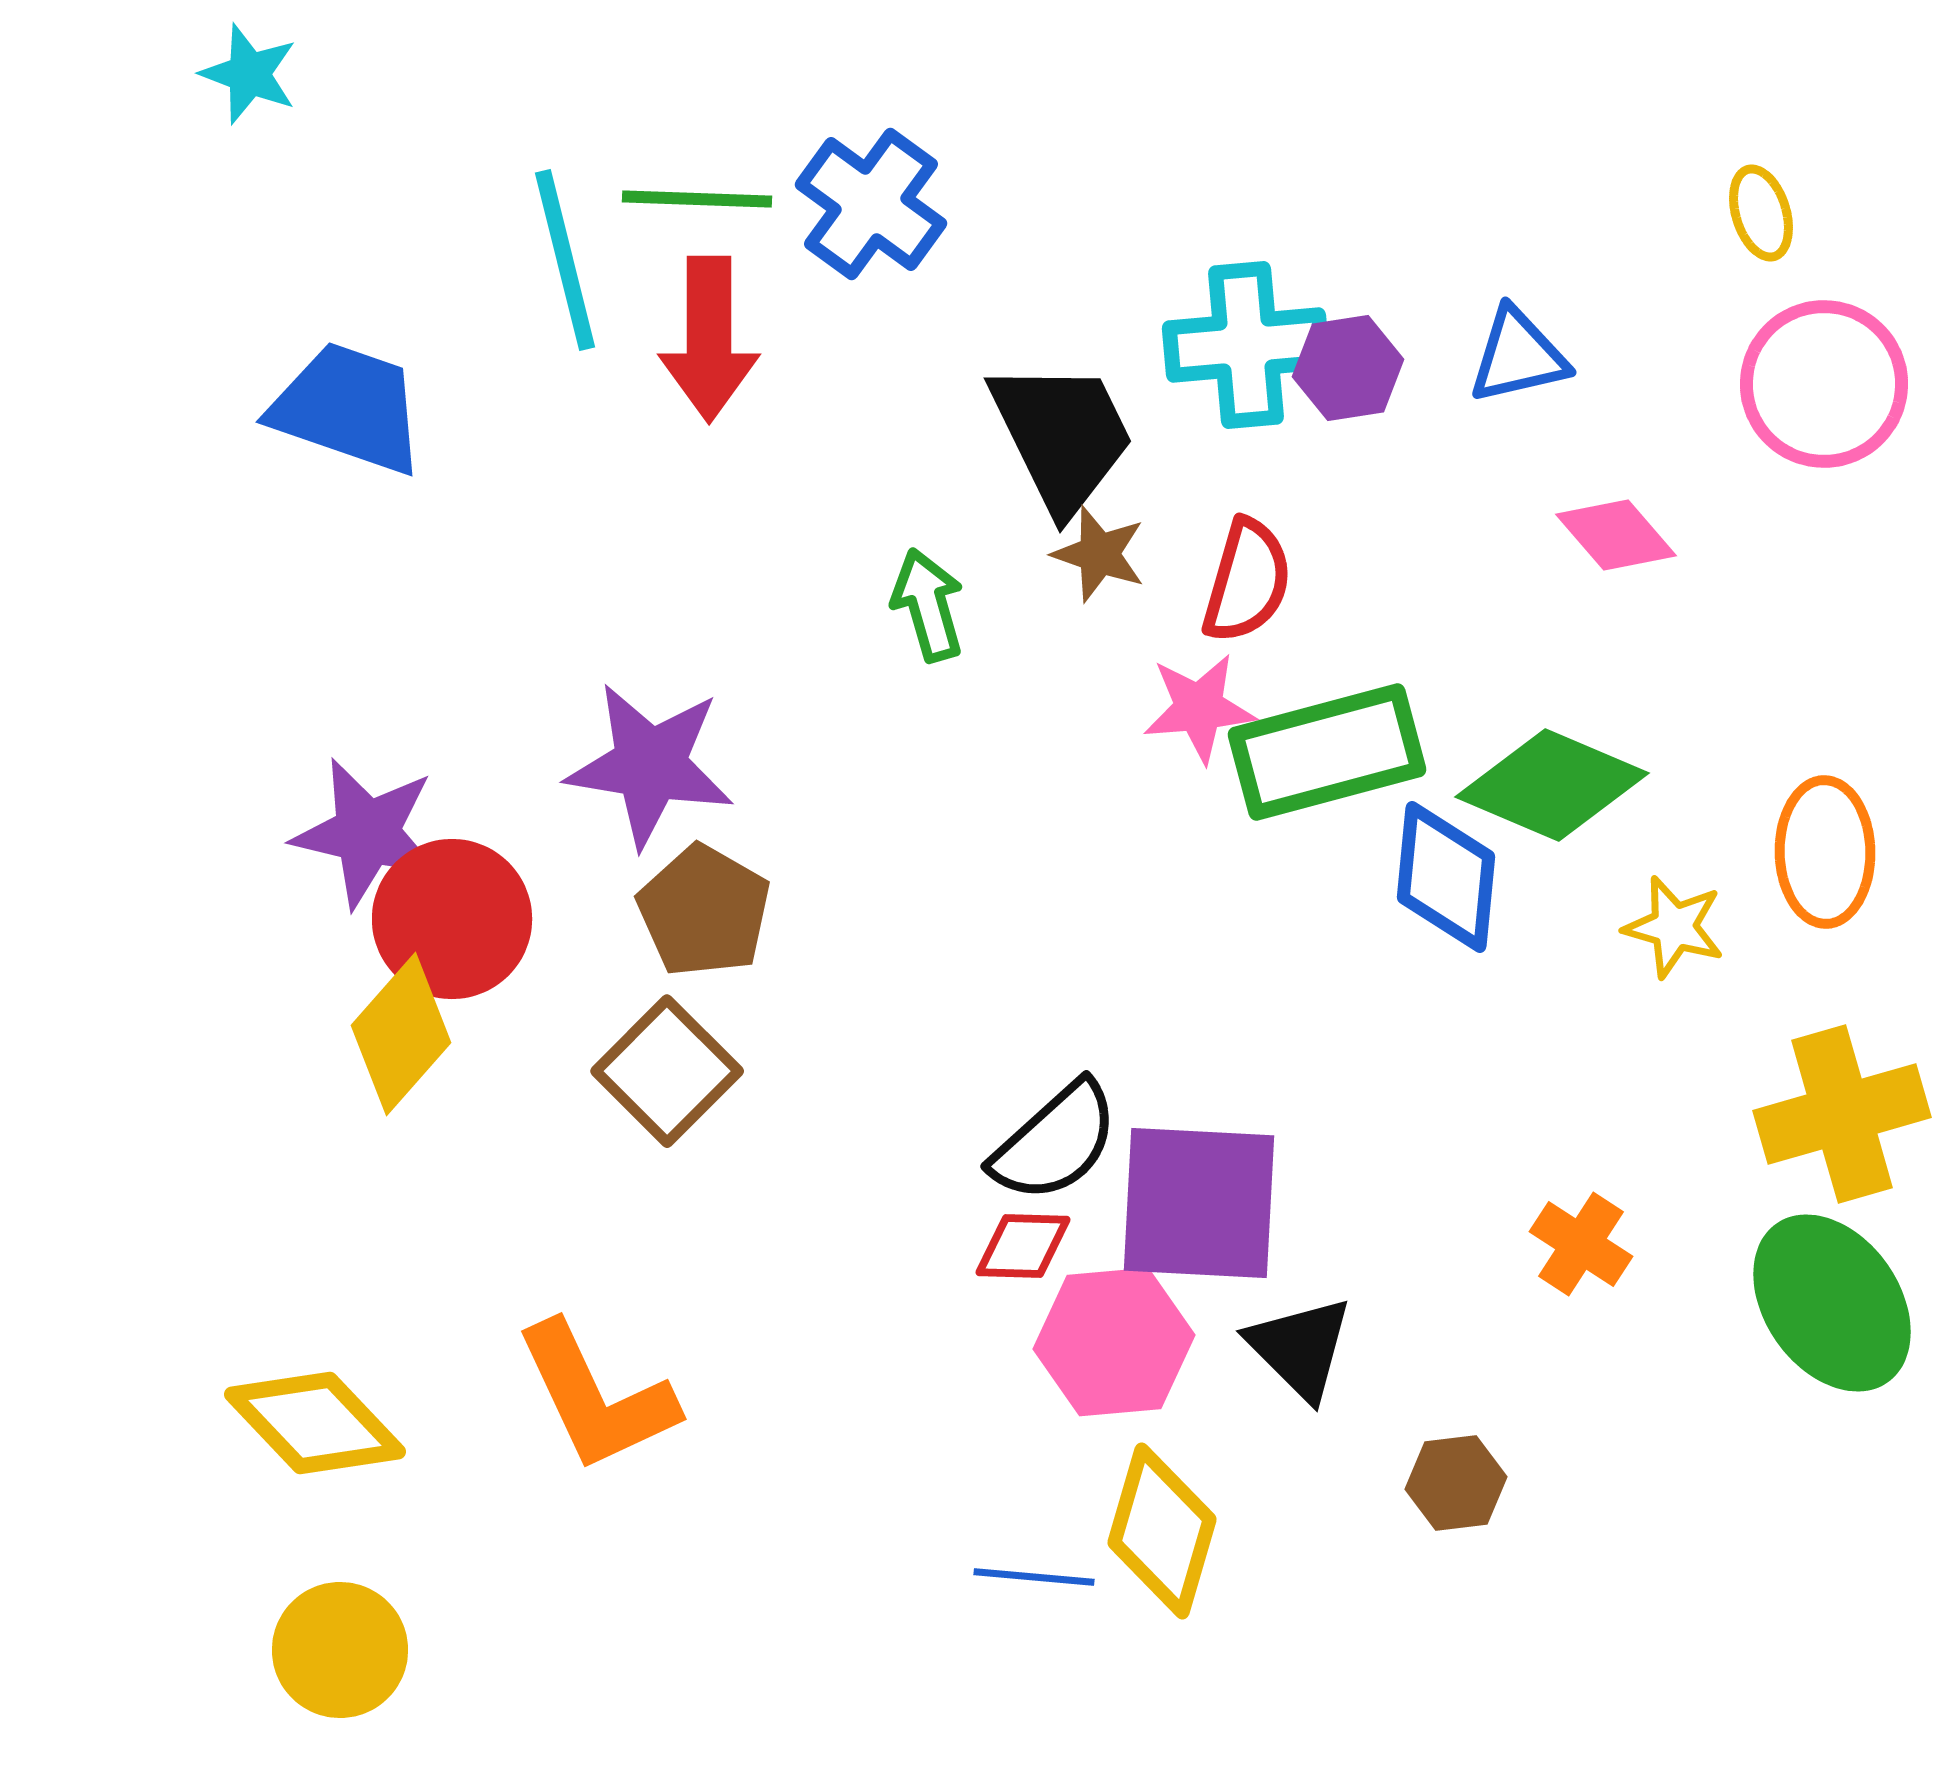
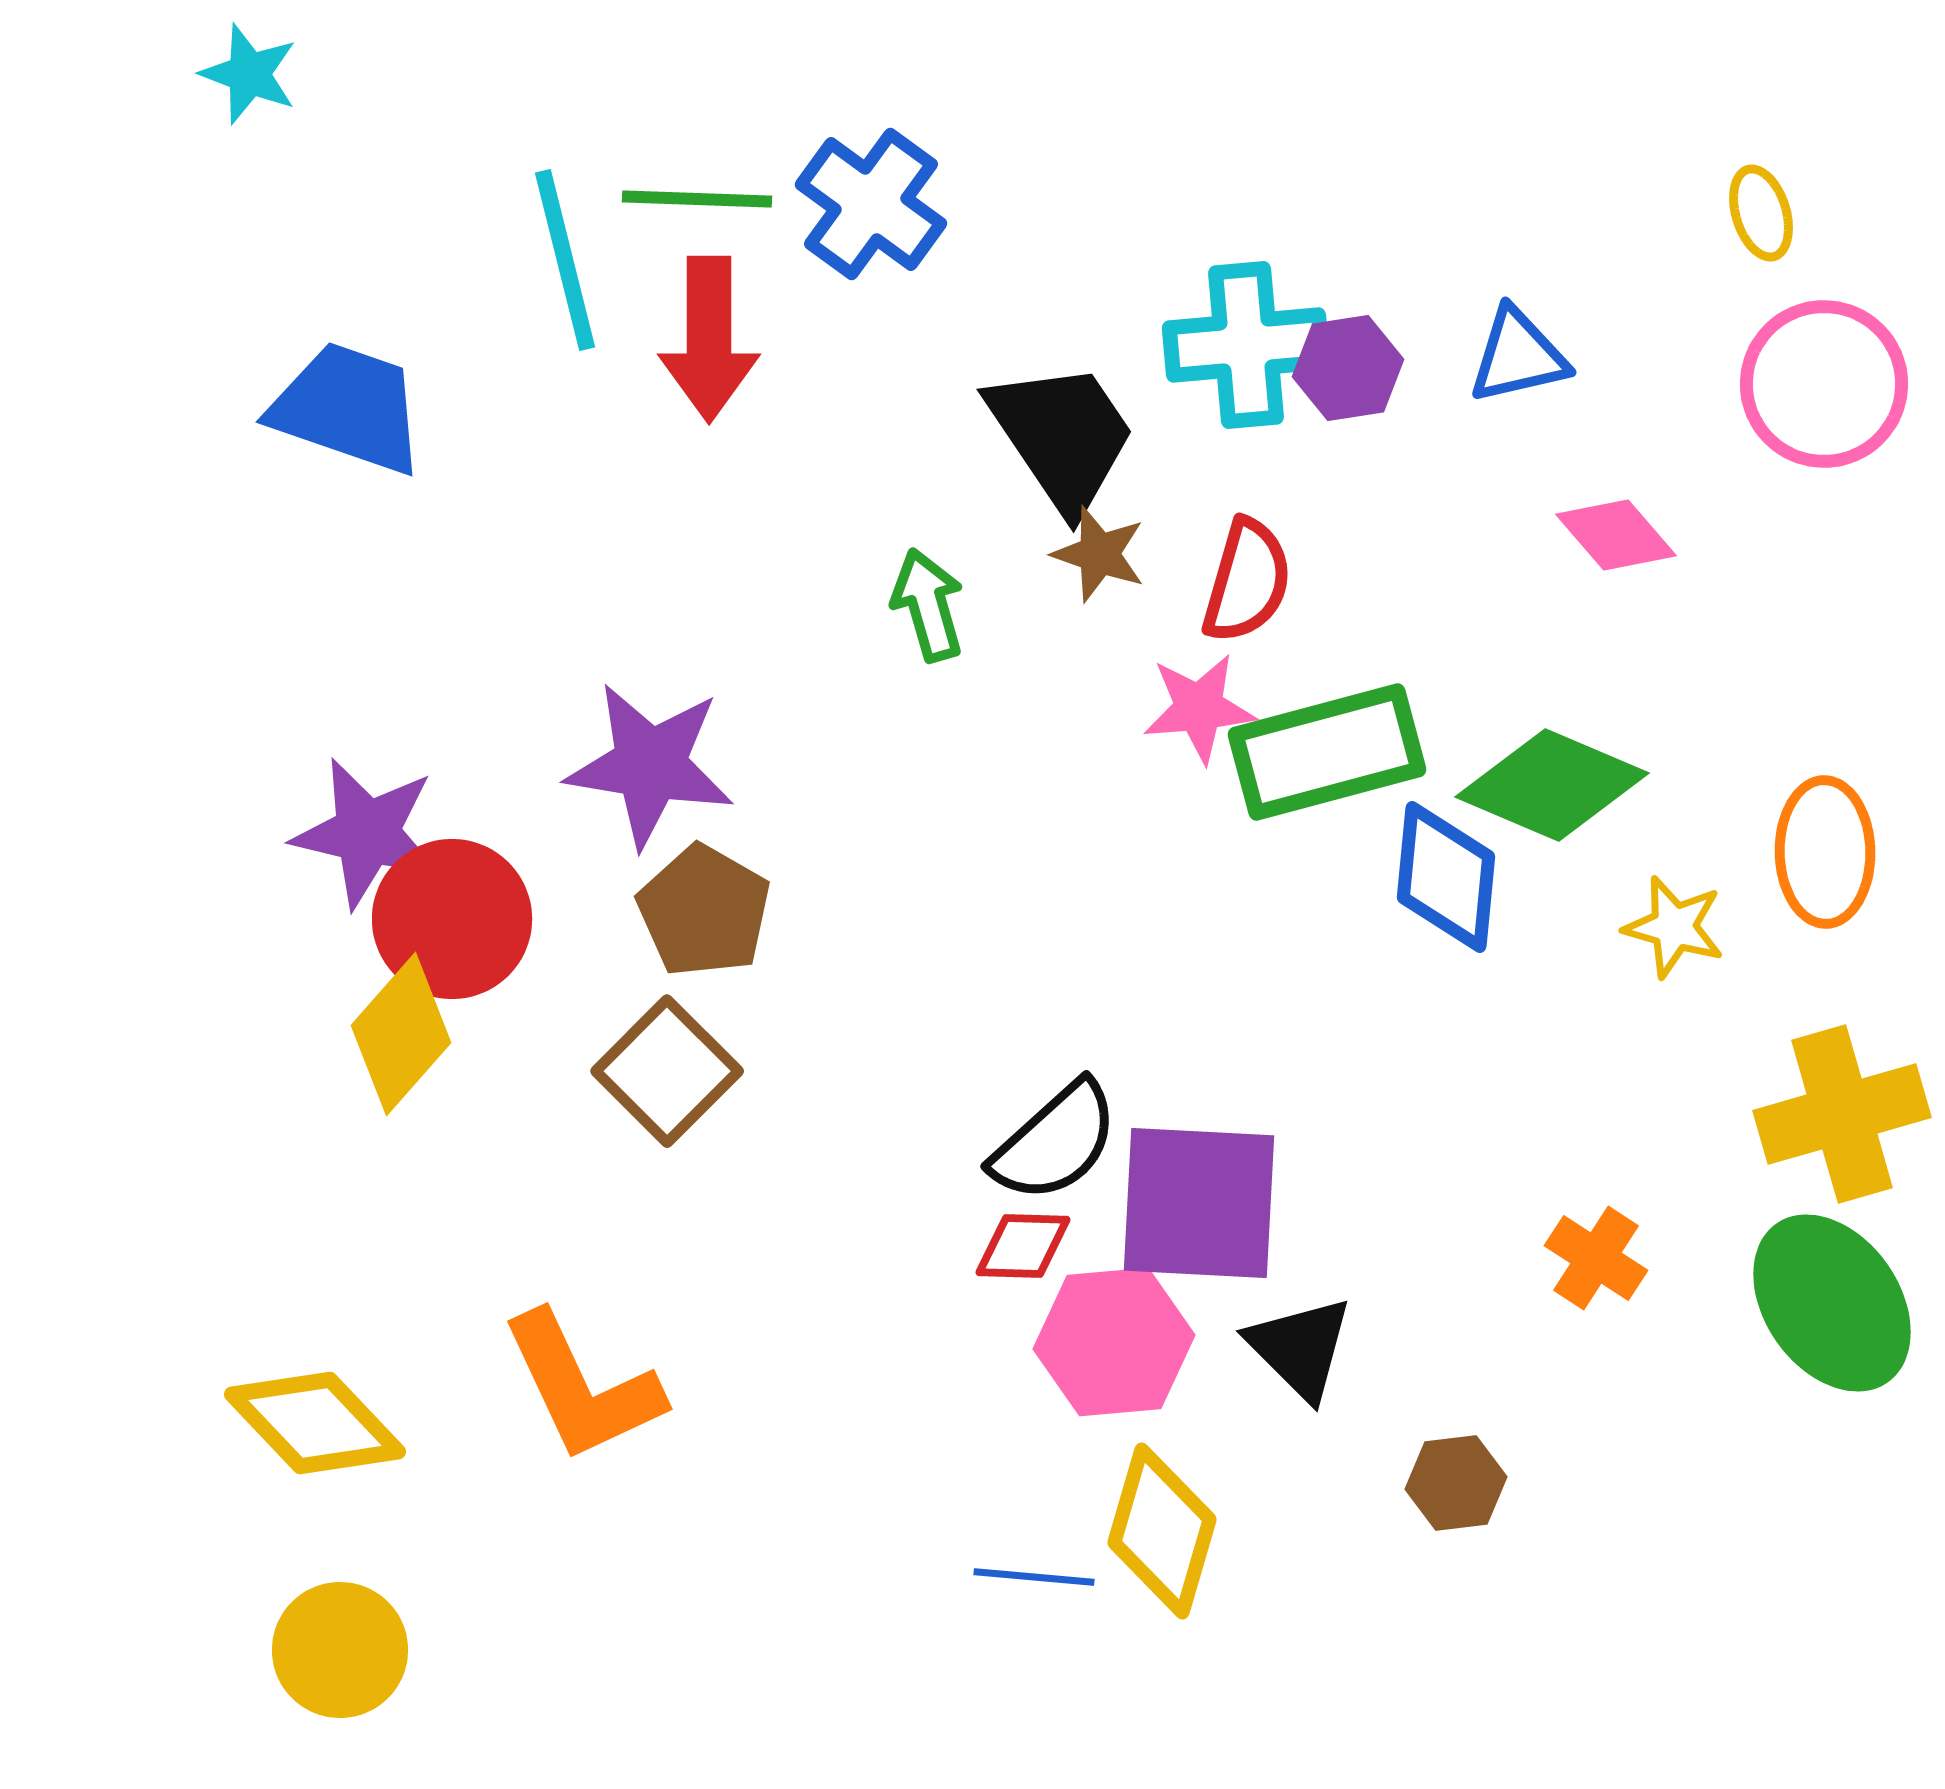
black trapezoid at (1062, 436): rotated 8 degrees counterclockwise
orange cross at (1581, 1244): moved 15 px right, 14 px down
orange L-shape at (596, 1397): moved 14 px left, 10 px up
